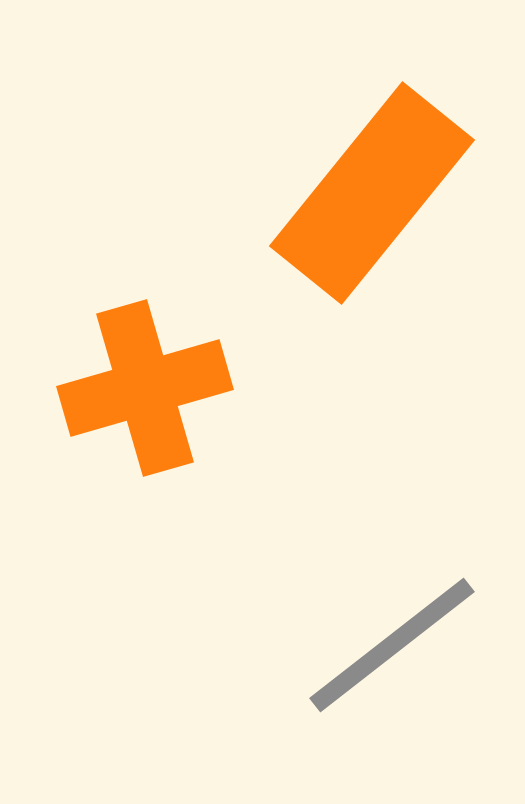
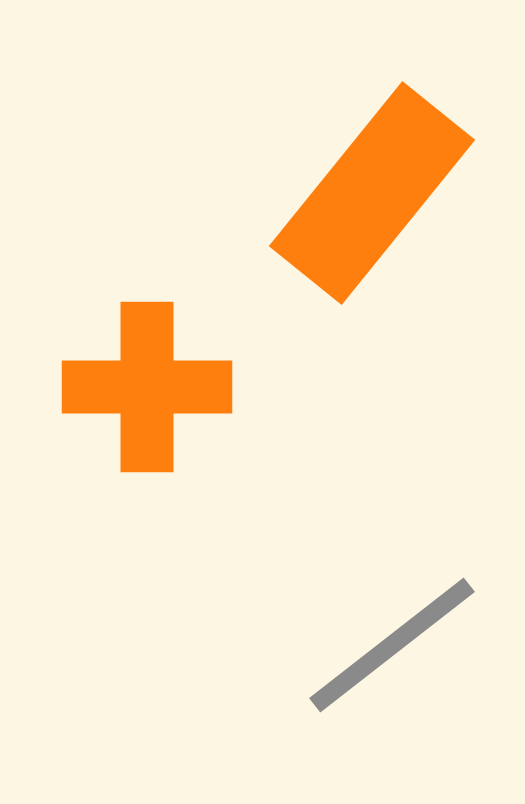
orange cross: moved 2 px right, 1 px up; rotated 16 degrees clockwise
